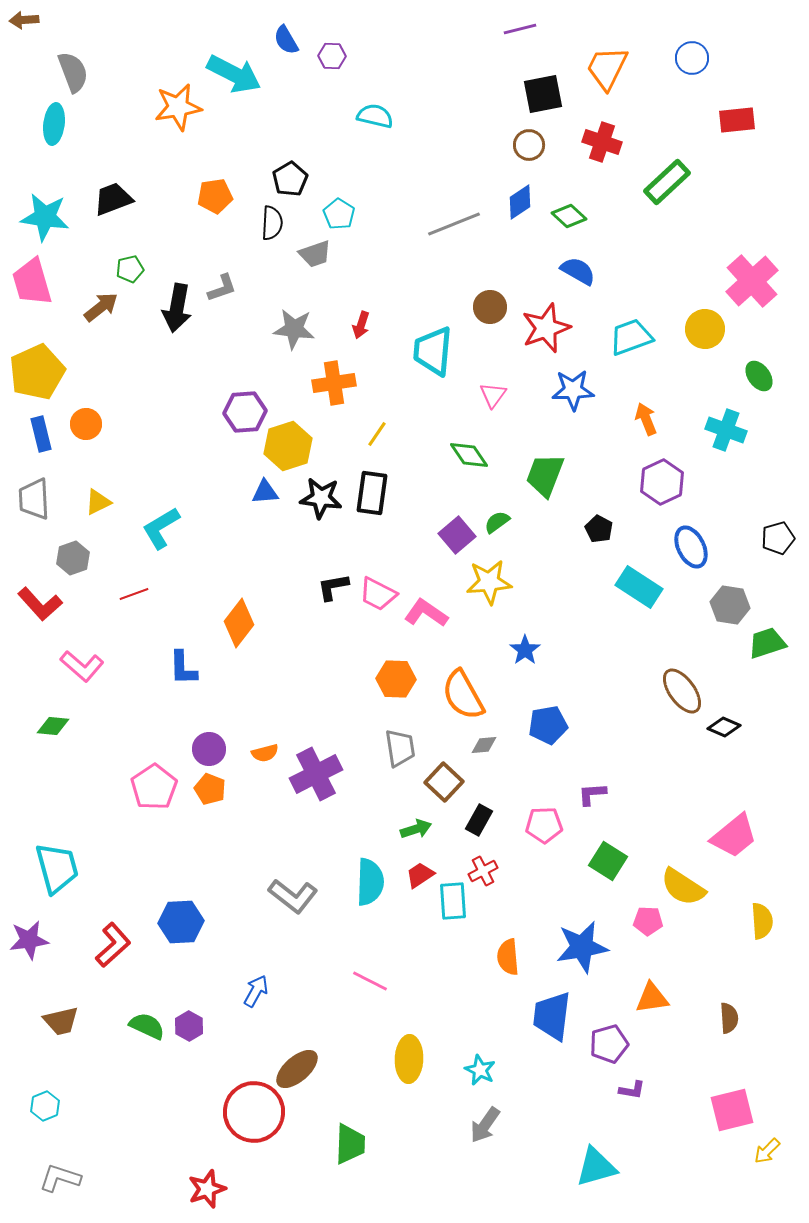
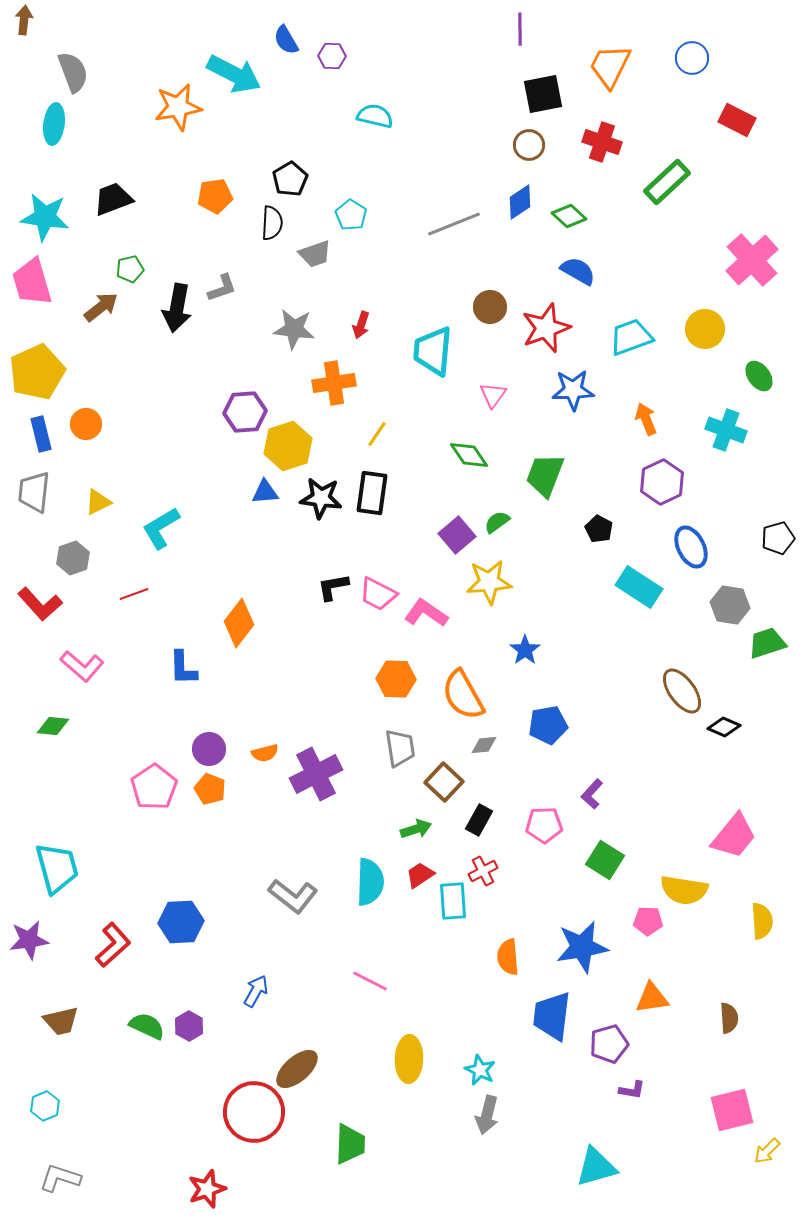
brown arrow at (24, 20): rotated 100 degrees clockwise
purple line at (520, 29): rotated 76 degrees counterclockwise
orange trapezoid at (607, 68): moved 3 px right, 2 px up
red rectangle at (737, 120): rotated 33 degrees clockwise
cyan pentagon at (339, 214): moved 12 px right, 1 px down
pink cross at (752, 281): moved 21 px up
gray trapezoid at (34, 499): moved 7 px up; rotated 9 degrees clockwise
purple L-shape at (592, 794): rotated 44 degrees counterclockwise
pink trapezoid at (734, 836): rotated 12 degrees counterclockwise
green square at (608, 861): moved 3 px left, 1 px up
yellow semicircle at (683, 887): moved 1 px right, 3 px down; rotated 24 degrees counterclockwise
gray arrow at (485, 1125): moved 2 px right, 10 px up; rotated 21 degrees counterclockwise
